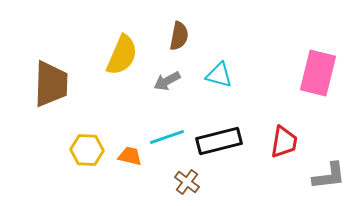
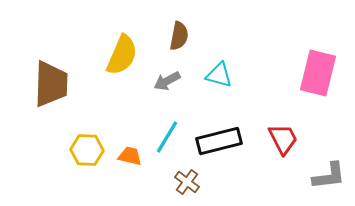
cyan line: rotated 40 degrees counterclockwise
red trapezoid: moved 1 px left, 3 px up; rotated 36 degrees counterclockwise
